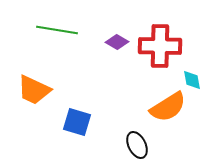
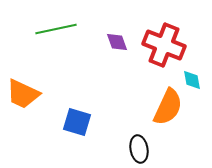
green line: moved 1 px left, 1 px up; rotated 21 degrees counterclockwise
purple diamond: rotated 40 degrees clockwise
red cross: moved 4 px right, 1 px up; rotated 21 degrees clockwise
orange trapezoid: moved 11 px left, 4 px down
orange semicircle: rotated 33 degrees counterclockwise
black ellipse: moved 2 px right, 4 px down; rotated 16 degrees clockwise
